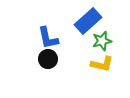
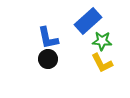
green star: rotated 18 degrees clockwise
yellow L-shape: moved 1 px up; rotated 50 degrees clockwise
